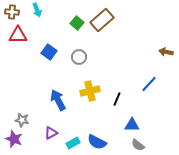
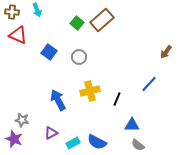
red triangle: rotated 24 degrees clockwise
brown arrow: rotated 64 degrees counterclockwise
